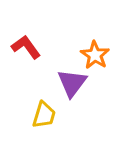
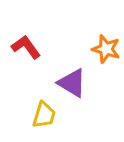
orange star: moved 11 px right, 6 px up; rotated 16 degrees counterclockwise
purple triangle: rotated 36 degrees counterclockwise
